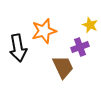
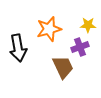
yellow star: moved 2 px left; rotated 21 degrees counterclockwise
orange star: moved 5 px right, 2 px up
